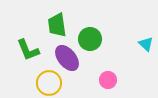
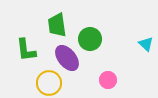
green L-shape: moved 2 px left; rotated 15 degrees clockwise
